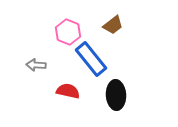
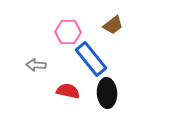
pink hexagon: rotated 20 degrees counterclockwise
black ellipse: moved 9 px left, 2 px up
